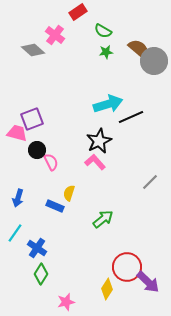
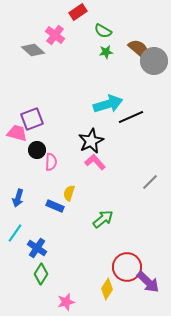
black star: moved 8 px left
pink semicircle: rotated 30 degrees clockwise
